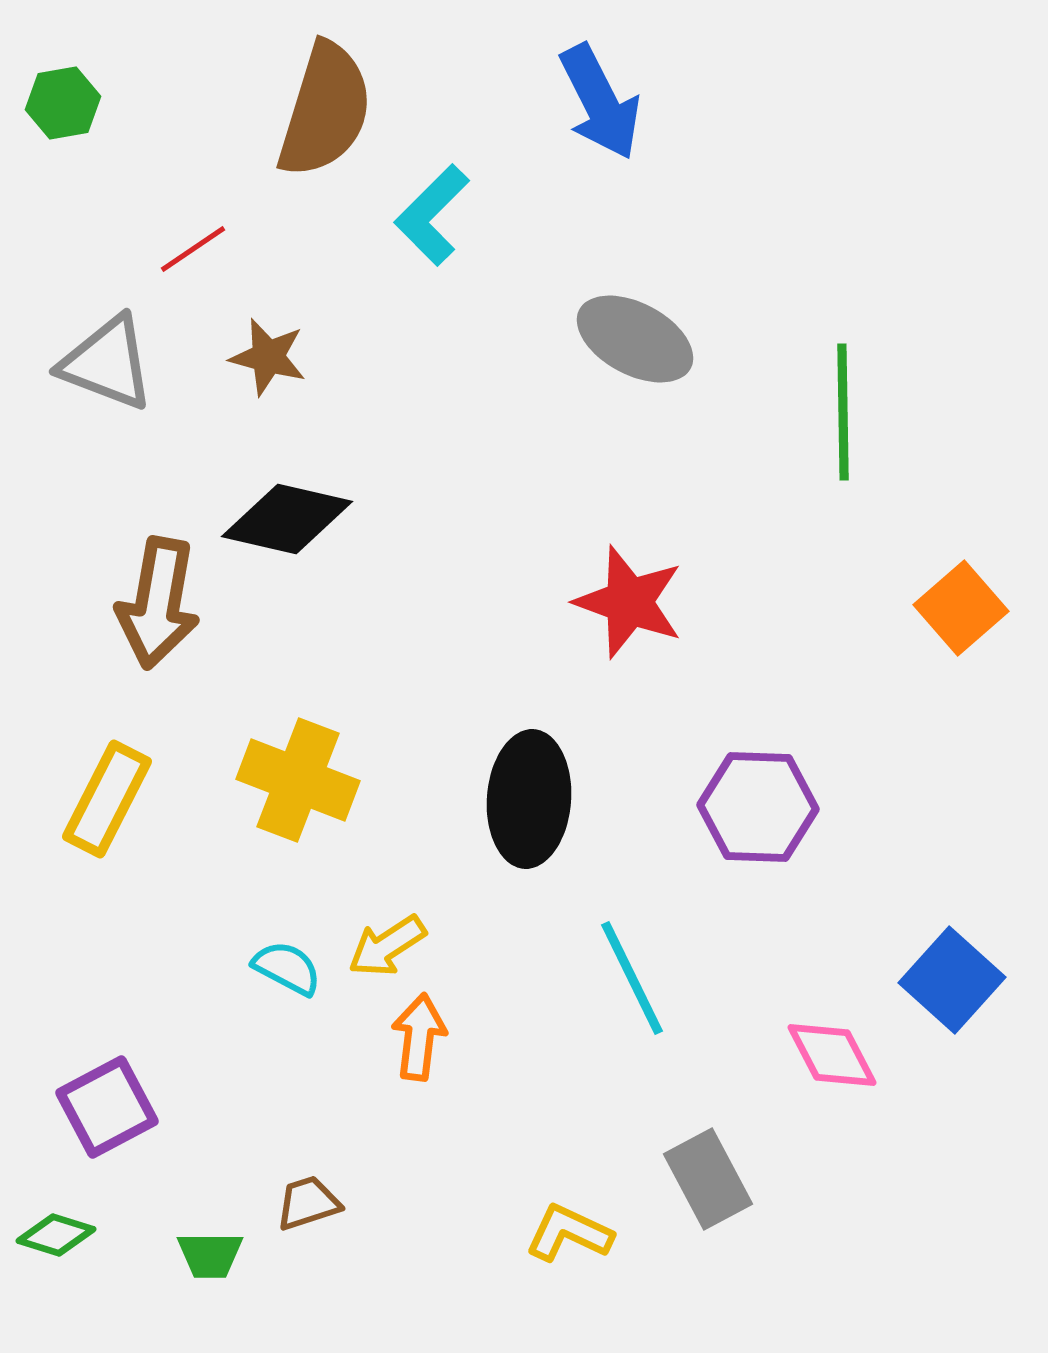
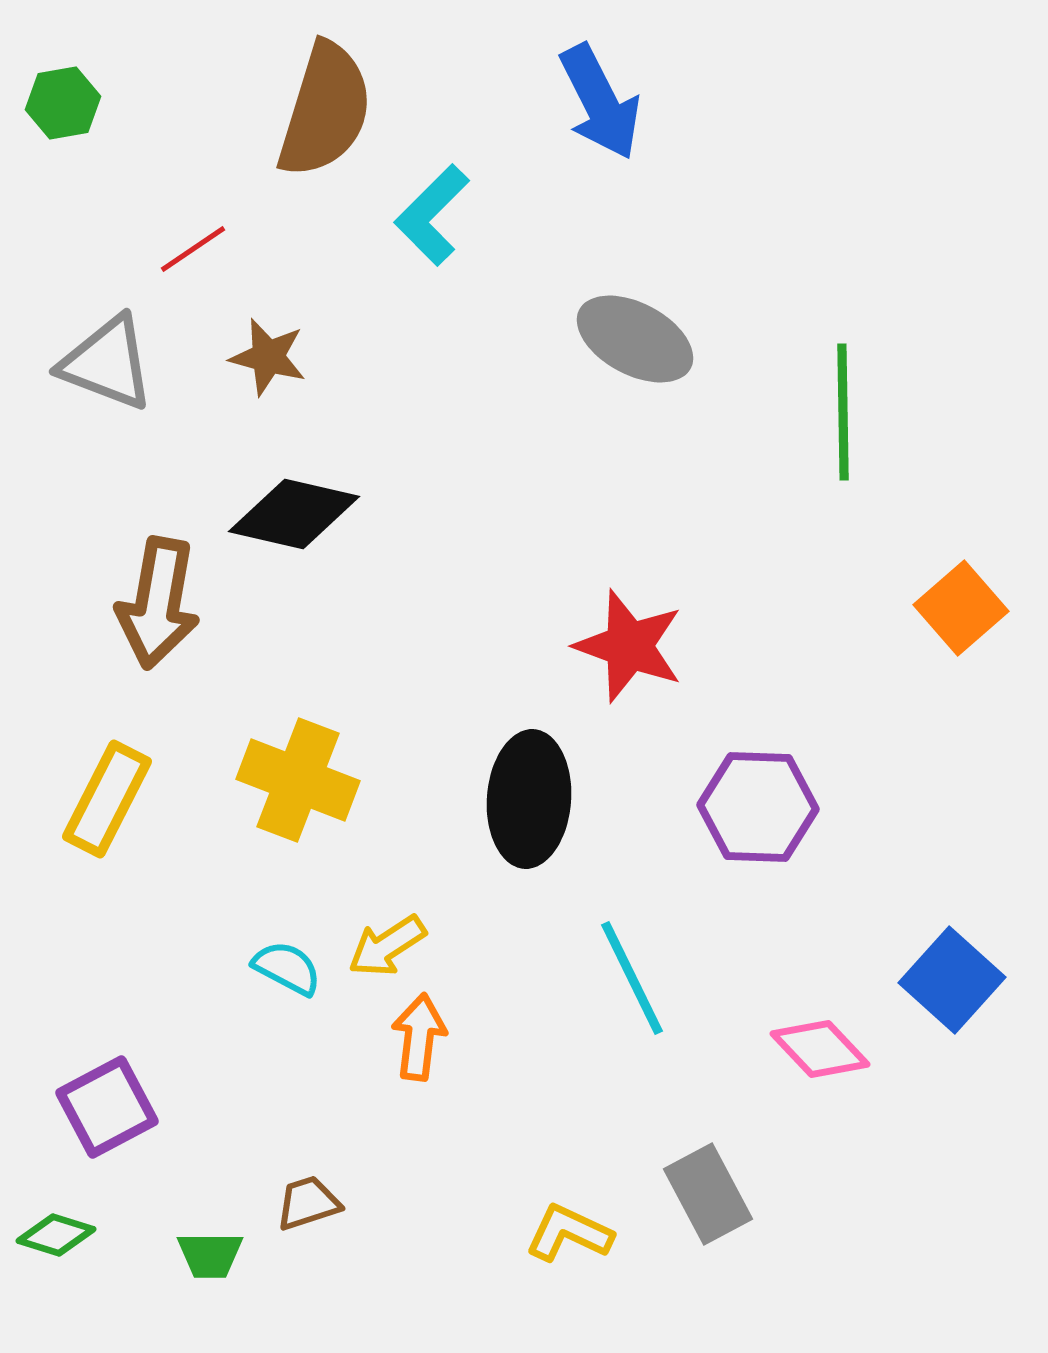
black diamond: moved 7 px right, 5 px up
red star: moved 44 px down
pink diamond: moved 12 px left, 6 px up; rotated 16 degrees counterclockwise
gray rectangle: moved 15 px down
